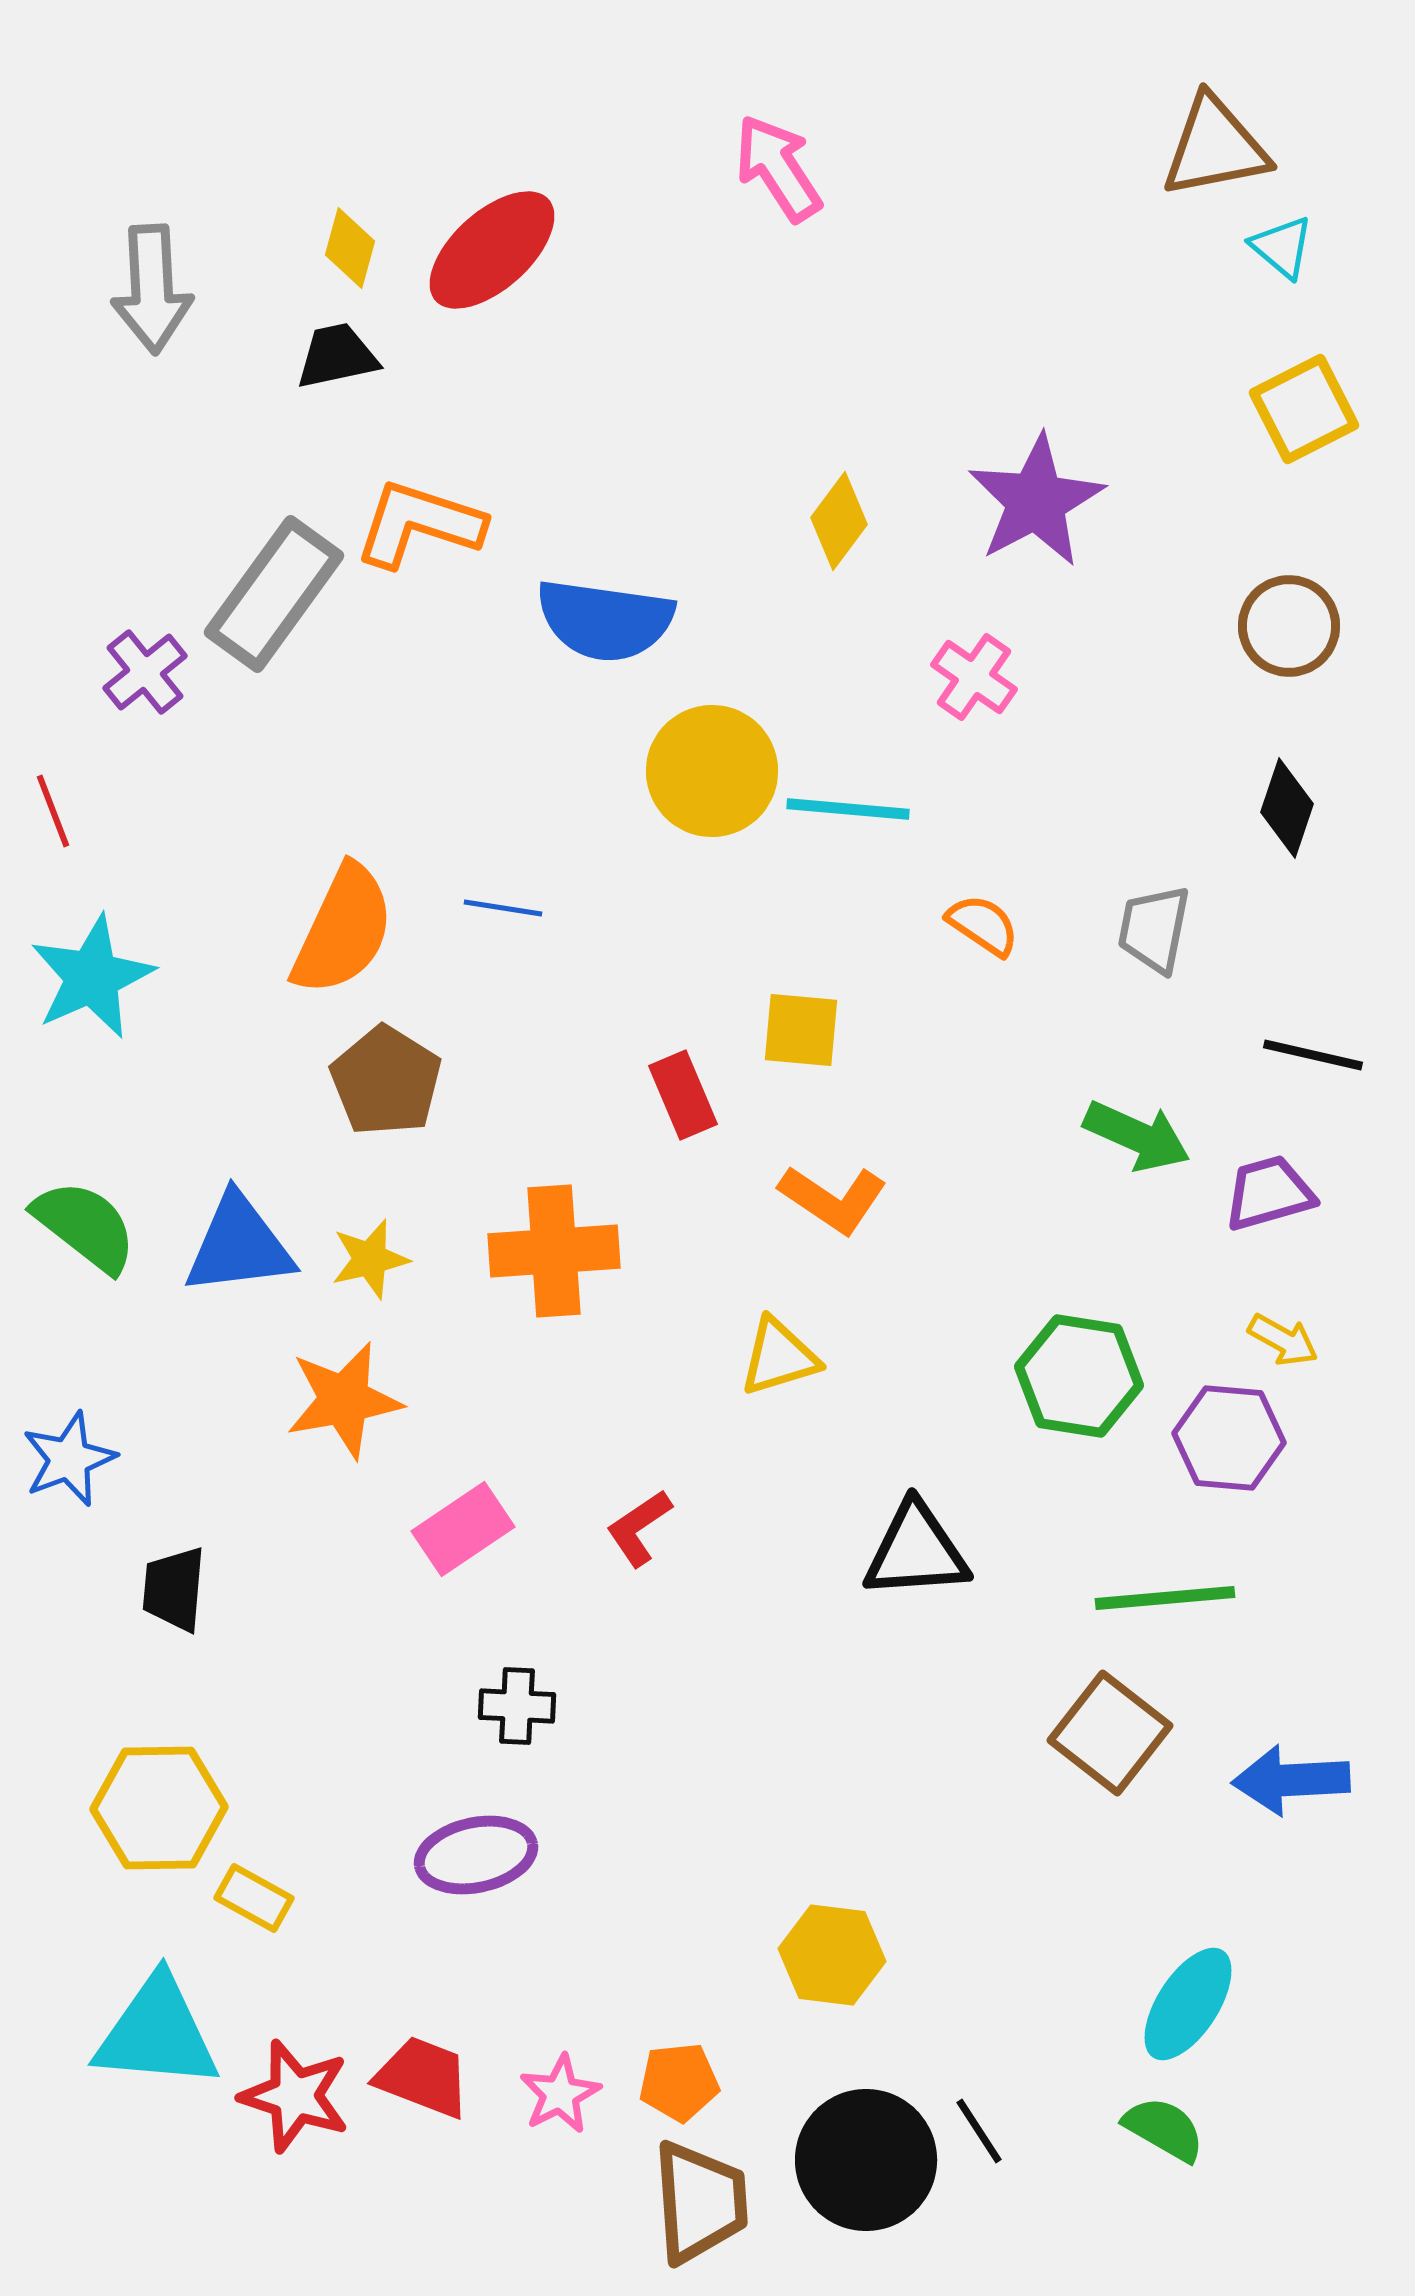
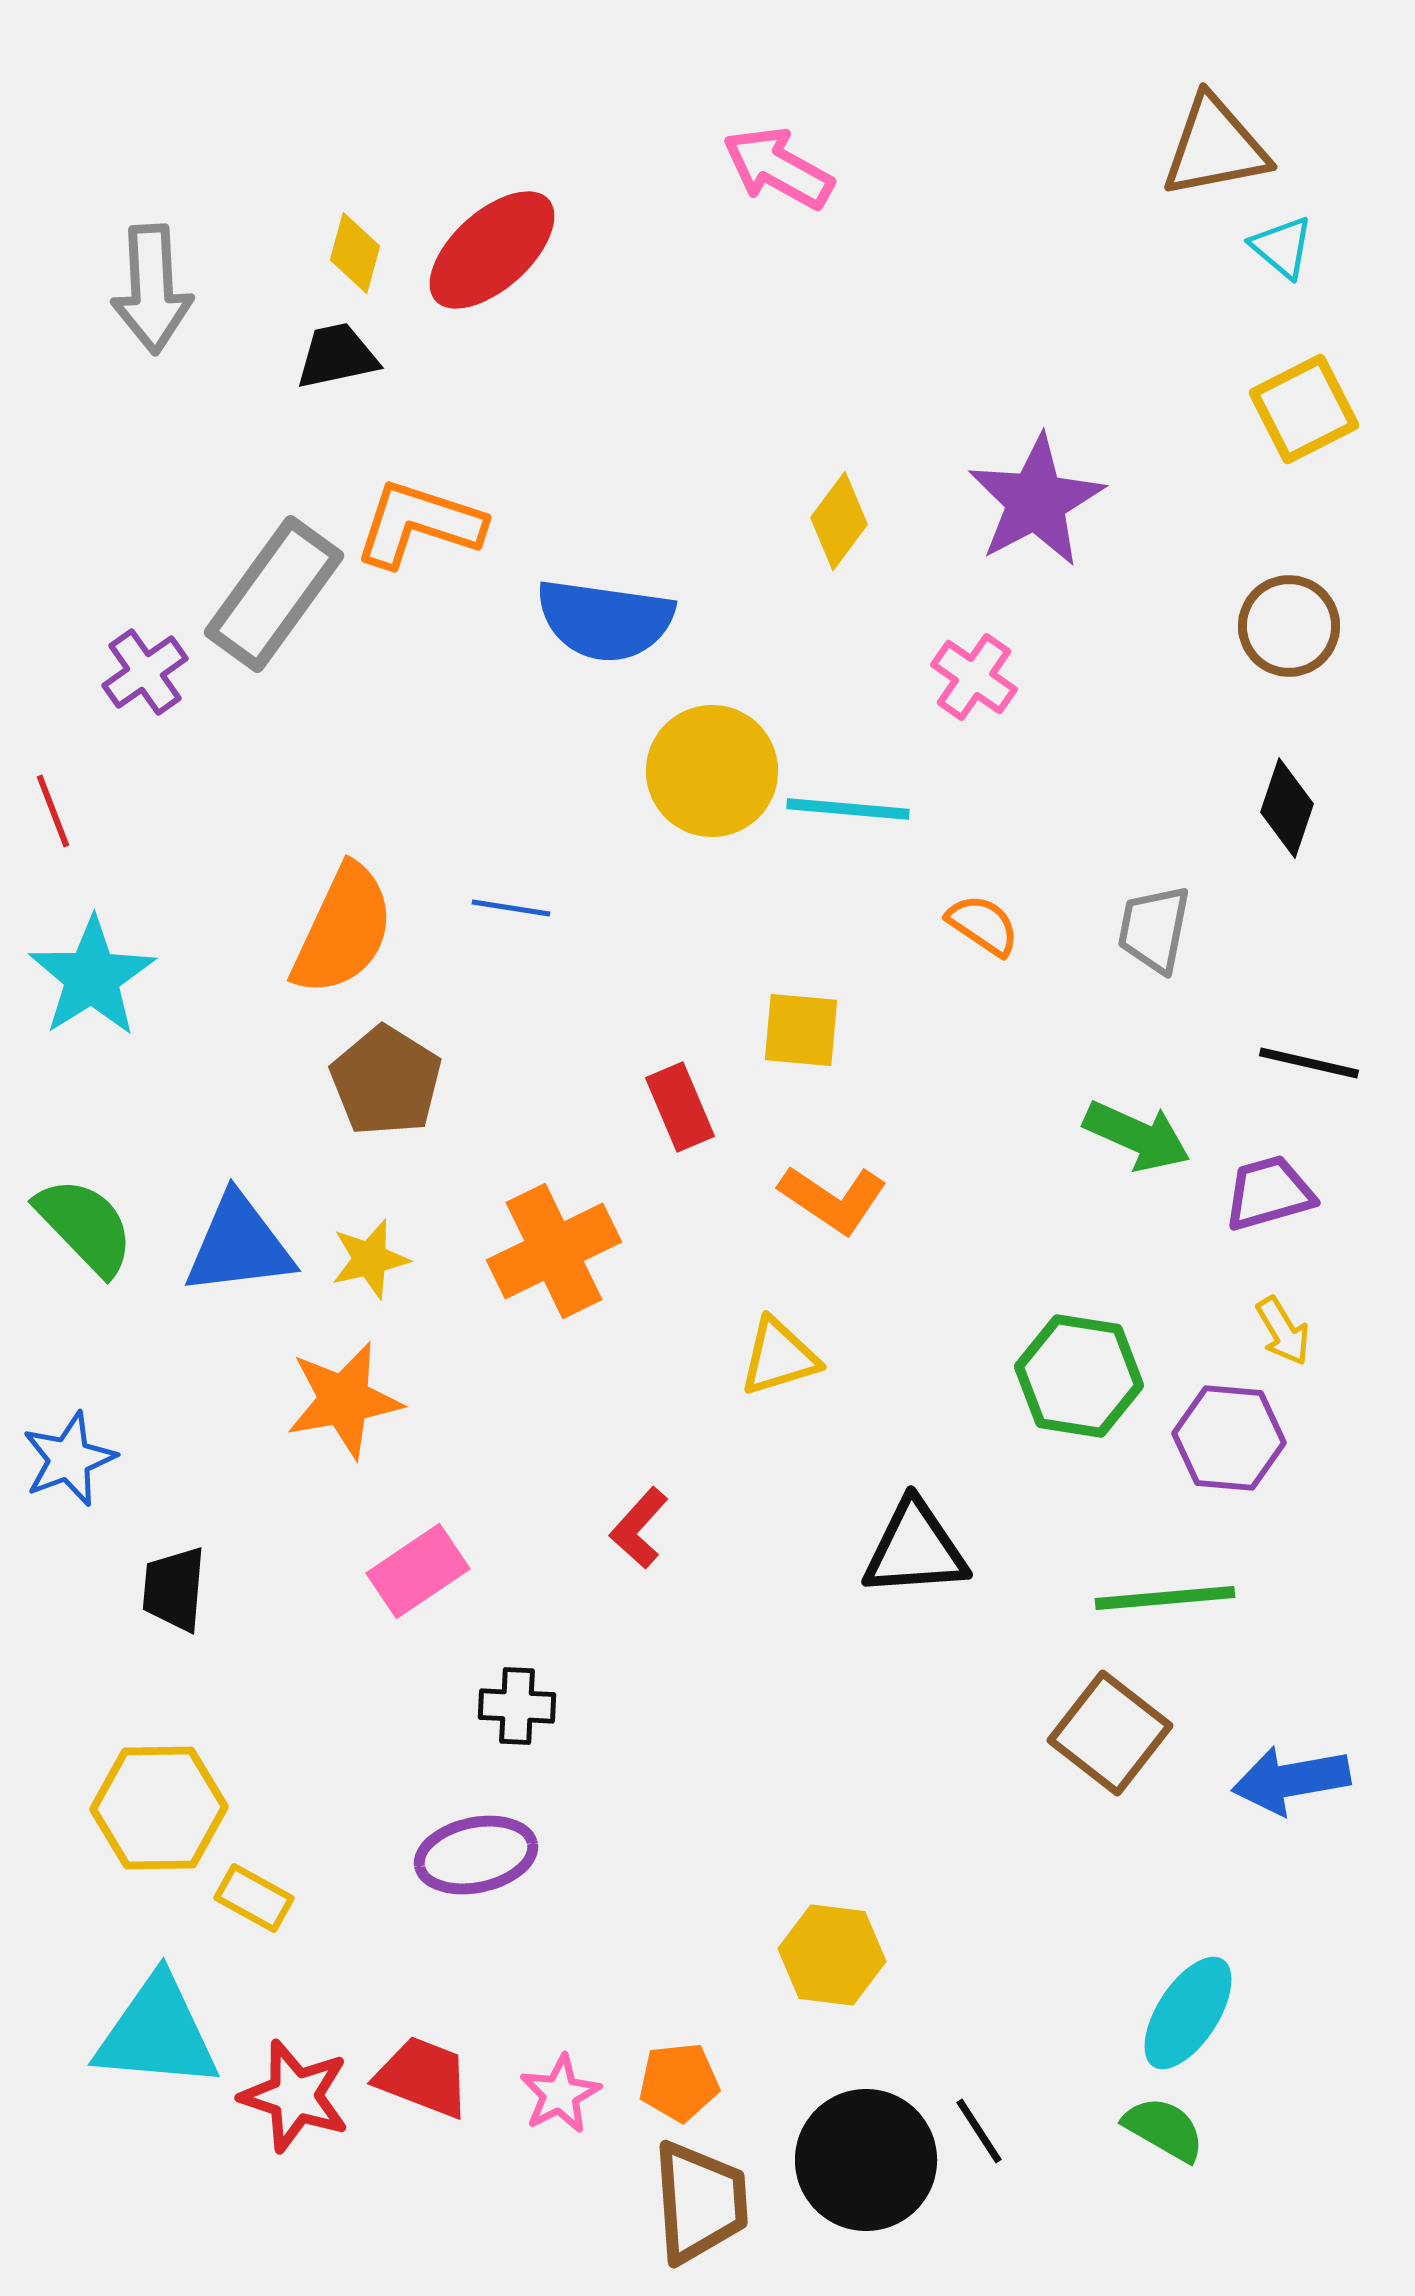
pink arrow at (778, 168): rotated 28 degrees counterclockwise
yellow diamond at (350, 248): moved 5 px right, 5 px down
purple cross at (145, 672): rotated 4 degrees clockwise
blue line at (503, 908): moved 8 px right
cyan star at (92, 977): rotated 8 degrees counterclockwise
black line at (1313, 1055): moved 4 px left, 8 px down
red rectangle at (683, 1095): moved 3 px left, 12 px down
green semicircle at (85, 1226): rotated 8 degrees clockwise
orange cross at (554, 1251): rotated 22 degrees counterclockwise
yellow arrow at (1283, 1340): moved 9 px up; rotated 30 degrees clockwise
red L-shape at (639, 1528): rotated 14 degrees counterclockwise
pink rectangle at (463, 1529): moved 45 px left, 42 px down
black triangle at (916, 1551): moved 1 px left, 2 px up
blue arrow at (1291, 1780): rotated 7 degrees counterclockwise
cyan ellipse at (1188, 2004): moved 9 px down
